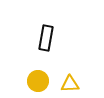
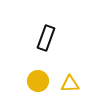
black rectangle: rotated 10 degrees clockwise
